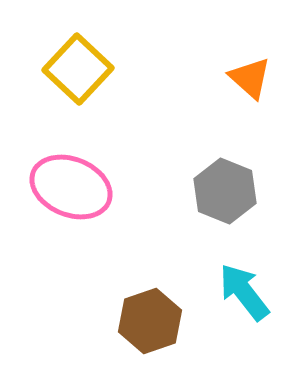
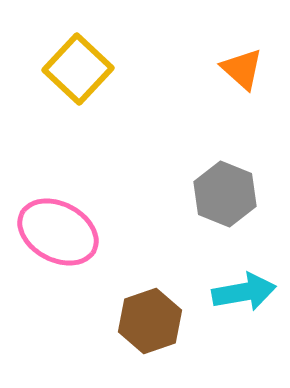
orange triangle: moved 8 px left, 9 px up
pink ellipse: moved 13 px left, 45 px down; rotated 6 degrees clockwise
gray hexagon: moved 3 px down
cyan arrow: rotated 118 degrees clockwise
